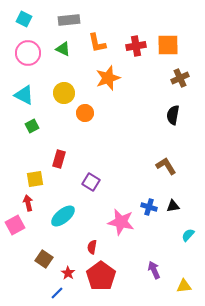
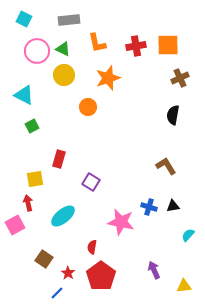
pink circle: moved 9 px right, 2 px up
yellow circle: moved 18 px up
orange circle: moved 3 px right, 6 px up
